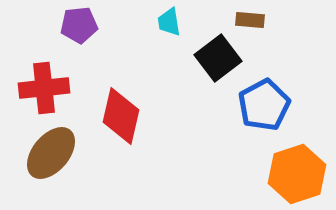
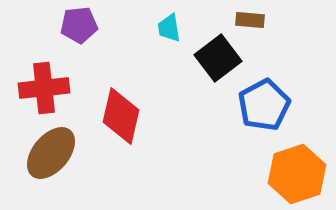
cyan trapezoid: moved 6 px down
